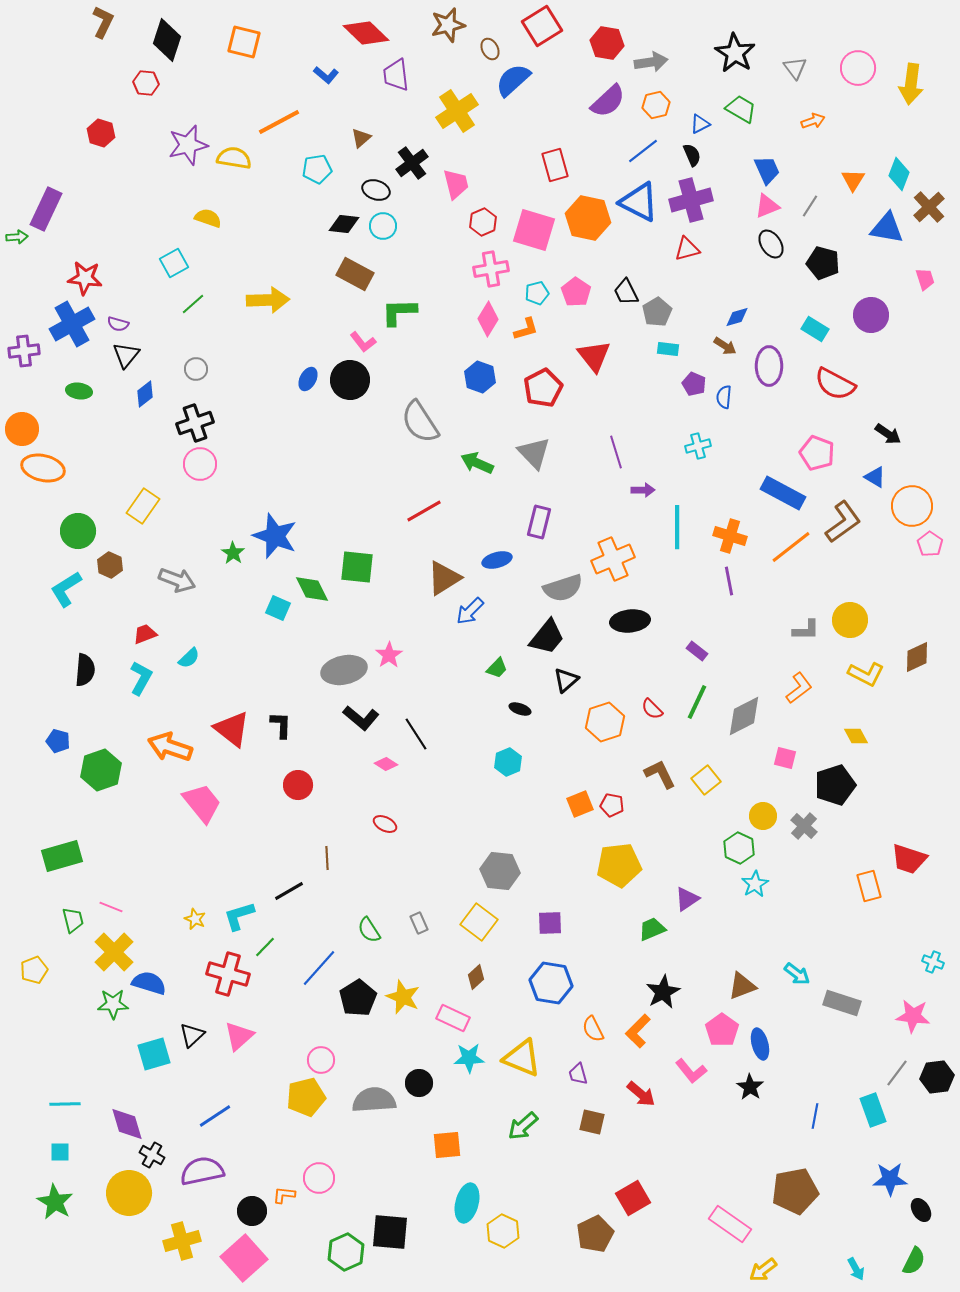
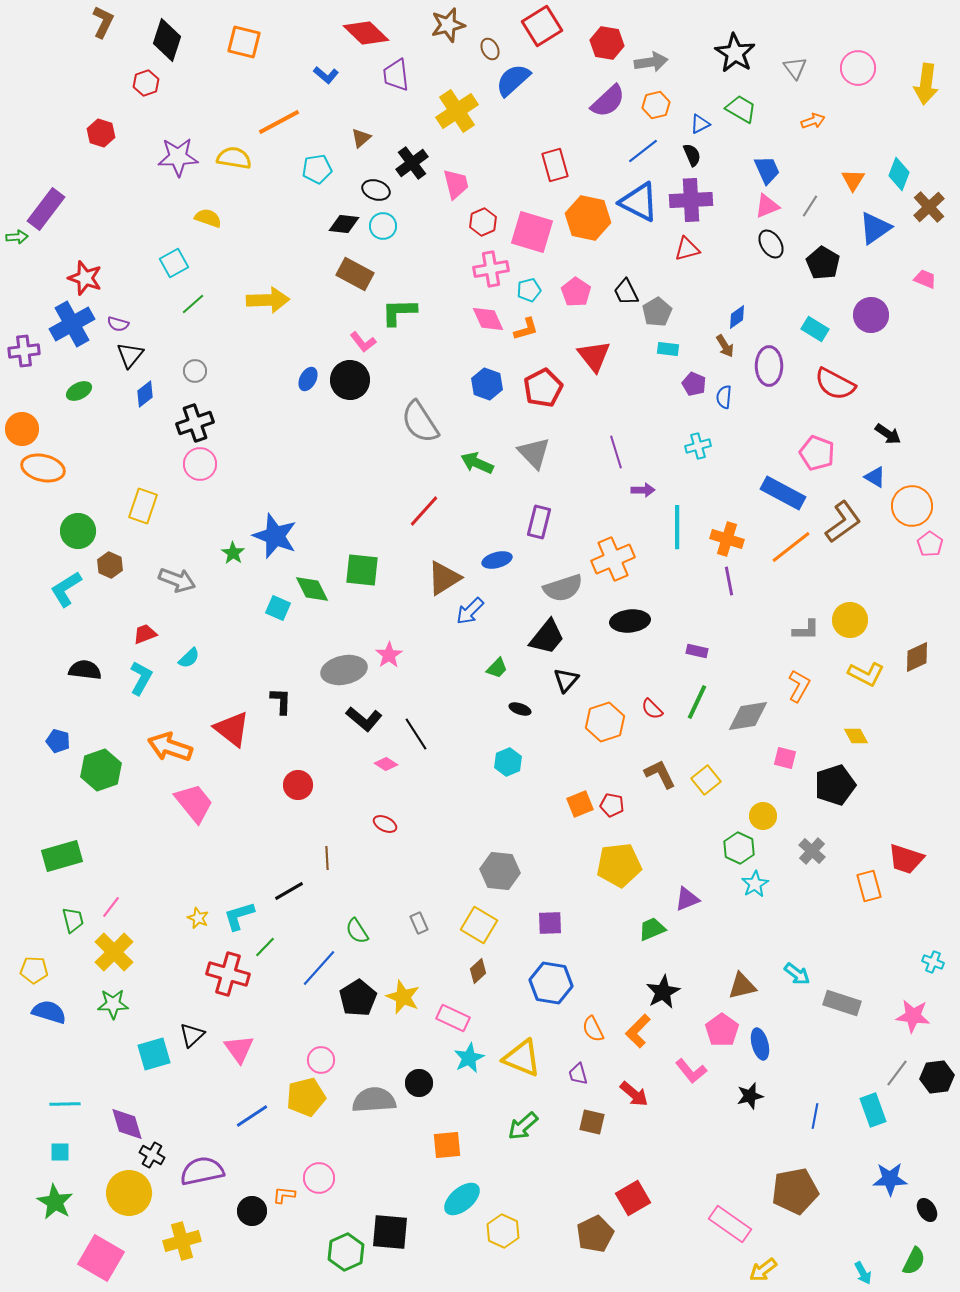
red hexagon at (146, 83): rotated 25 degrees counterclockwise
yellow arrow at (911, 84): moved 15 px right
purple star at (188, 145): moved 10 px left, 12 px down; rotated 12 degrees clockwise
purple cross at (691, 200): rotated 12 degrees clockwise
purple rectangle at (46, 209): rotated 12 degrees clockwise
blue triangle at (887, 228): moved 12 px left; rotated 45 degrees counterclockwise
pink square at (534, 230): moved 2 px left, 2 px down
black pentagon at (823, 263): rotated 16 degrees clockwise
red star at (85, 278): rotated 12 degrees clockwise
pink trapezoid at (925, 279): rotated 50 degrees counterclockwise
cyan pentagon at (537, 293): moved 8 px left, 3 px up
blue diamond at (737, 317): rotated 20 degrees counterclockwise
pink diamond at (488, 319): rotated 56 degrees counterclockwise
brown arrow at (725, 346): rotated 25 degrees clockwise
black triangle at (126, 355): moved 4 px right
gray circle at (196, 369): moved 1 px left, 2 px down
blue hexagon at (480, 377): moved 7 px right, 7 px down
green ellipse at (79, 391): rotated 35 degrees counterclockwise
yellow rectangle at (143, 506): rotated 16 degrees counterclockwise
red line at (424, 511): rotated 18 degrees counterclockwise
orange cross at (730, 536): moved 3 px left, 3 px down
green square at (357, 567): moved 5 px right, 3 px down
purple rectangle at (697, 651): rotated 25 degrees counterclockwise
black semicircle at (85, 670): rotated 88 degrees counterclockwise
black triangle at (566, 680): rotated 8 degrees counterclockwise
orange L-shape at (799, 688): moved 2 px up; rotated 24 degrees counterclockwise
gray diamond at (744, 716): moved 4 px right; rotated 18 degrees clockwise
black L-shape at (361, 718): moved 3 px right, 1 px down
black L-shape at (281, 725): moved 24 px up
pink trapezoid at (202, 803): moved 8 px left
gray cross at (804, 826): moved 8 px right, 25 px down
red trapezoid at (909, 859): moved 3 px left
purple triangle at (687, 899): rotated 12 degrees clockwise
pink line at (111, 907): rotated 75 degrees counterclockwise
yellow star at (195, 919): moved 3 px right, 1 px up
yellow square at (479, 922): moved 3 px down; rotated 6 degrees counterclockwise
green semicircle at (369, 930): moved 12 px left, 1 px down
yellow pentagon at (34, 970): rotated 24 degrees clockwise
brown diamond at (476, 977): moved 2 px right, 6 px up
blue semicircle at (149, 983): moved 100 px left, 29 px down
brown triangle at (742, 986): rotated 8 degrees clockwise
pink triangle at (239, 1036): moved 13 px down; rotated 24 degrees counterclockwise
cyan star at (469, 1058): rotated 24 degrees counterclockwise
black star at (750, 1087): moved 9 px down; rotated 24 degrees clockwise
red arrow at (641, 1094): moved 7 px left
blue line at (215, 1116): moved 37 px right
cyan ellipse at (467, 1203): moved 5 px left, 4 px up; rotated 36 degrees clockwise
black ellipse at (921, 1210): moved 6 px right
pink square at (244, 1258): moved 143 px left; rotated 18 degrees counterclockwise
cyan arrow at (856, 1269): moved 7 px right, 4 px down
